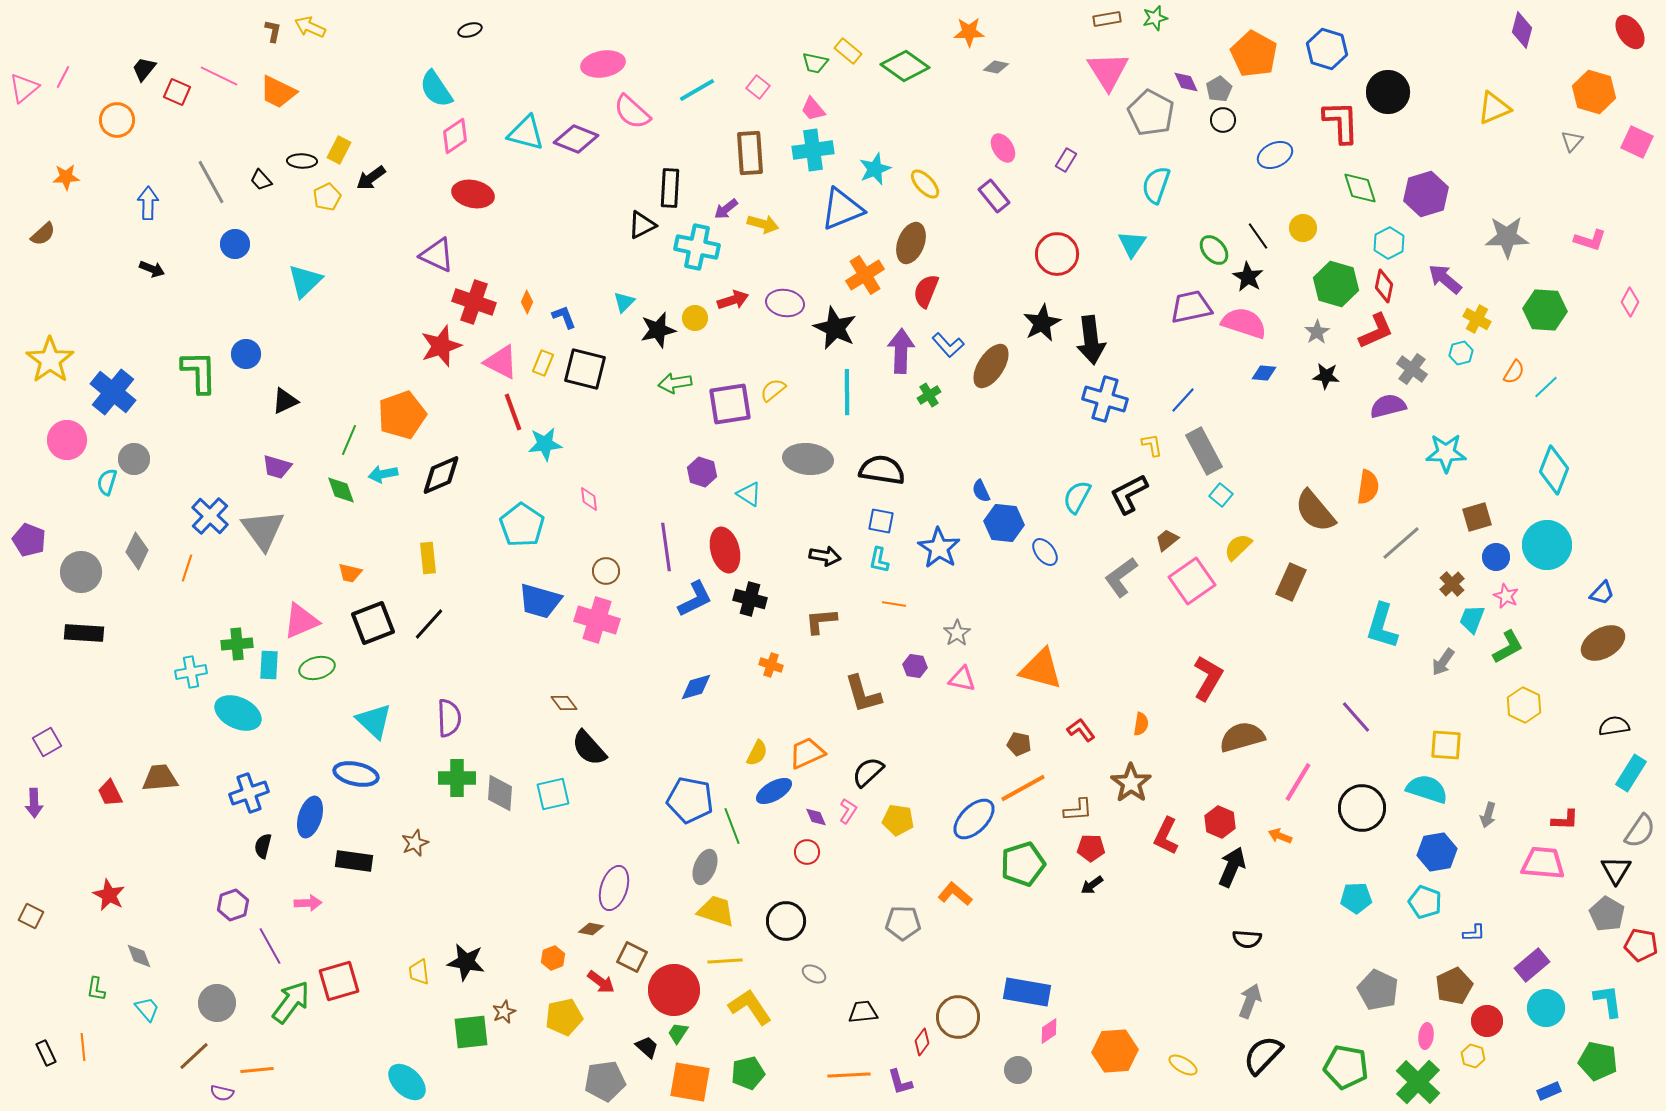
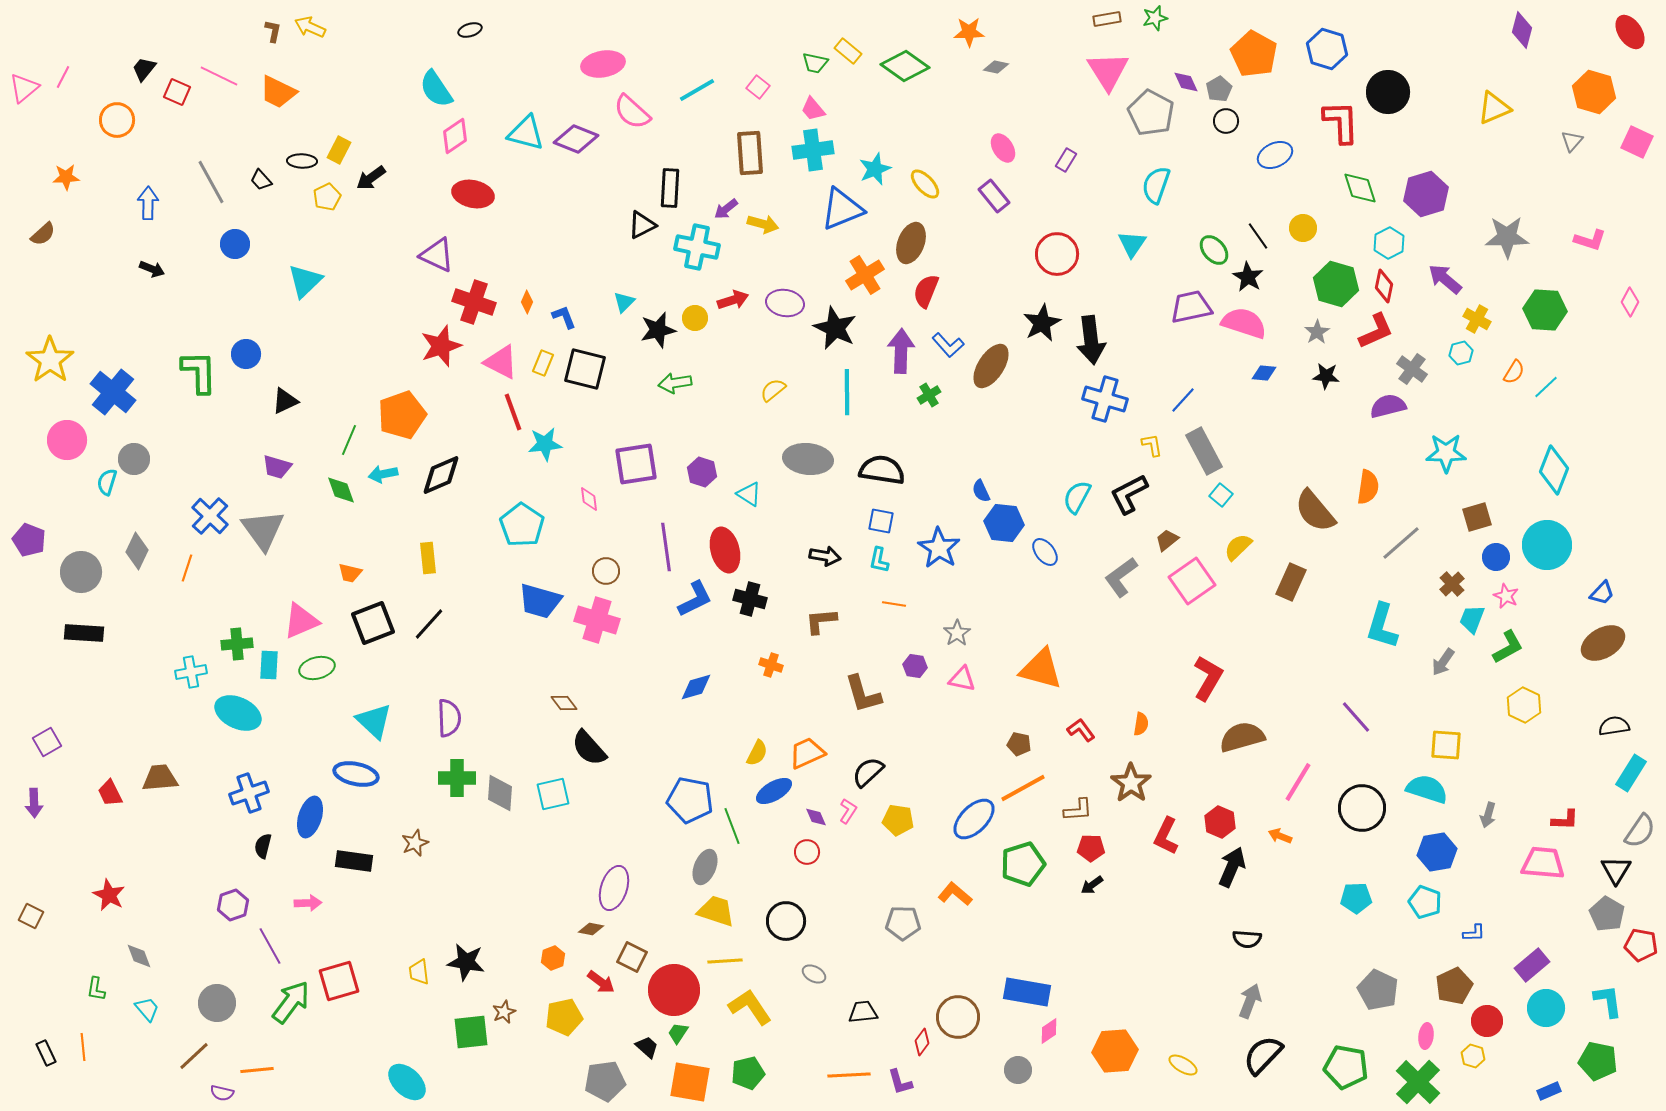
black circle at (1223, 120): moved 3 px right, 1 px down
purple square at (730, 404): moved 94 px left, 60 px down
